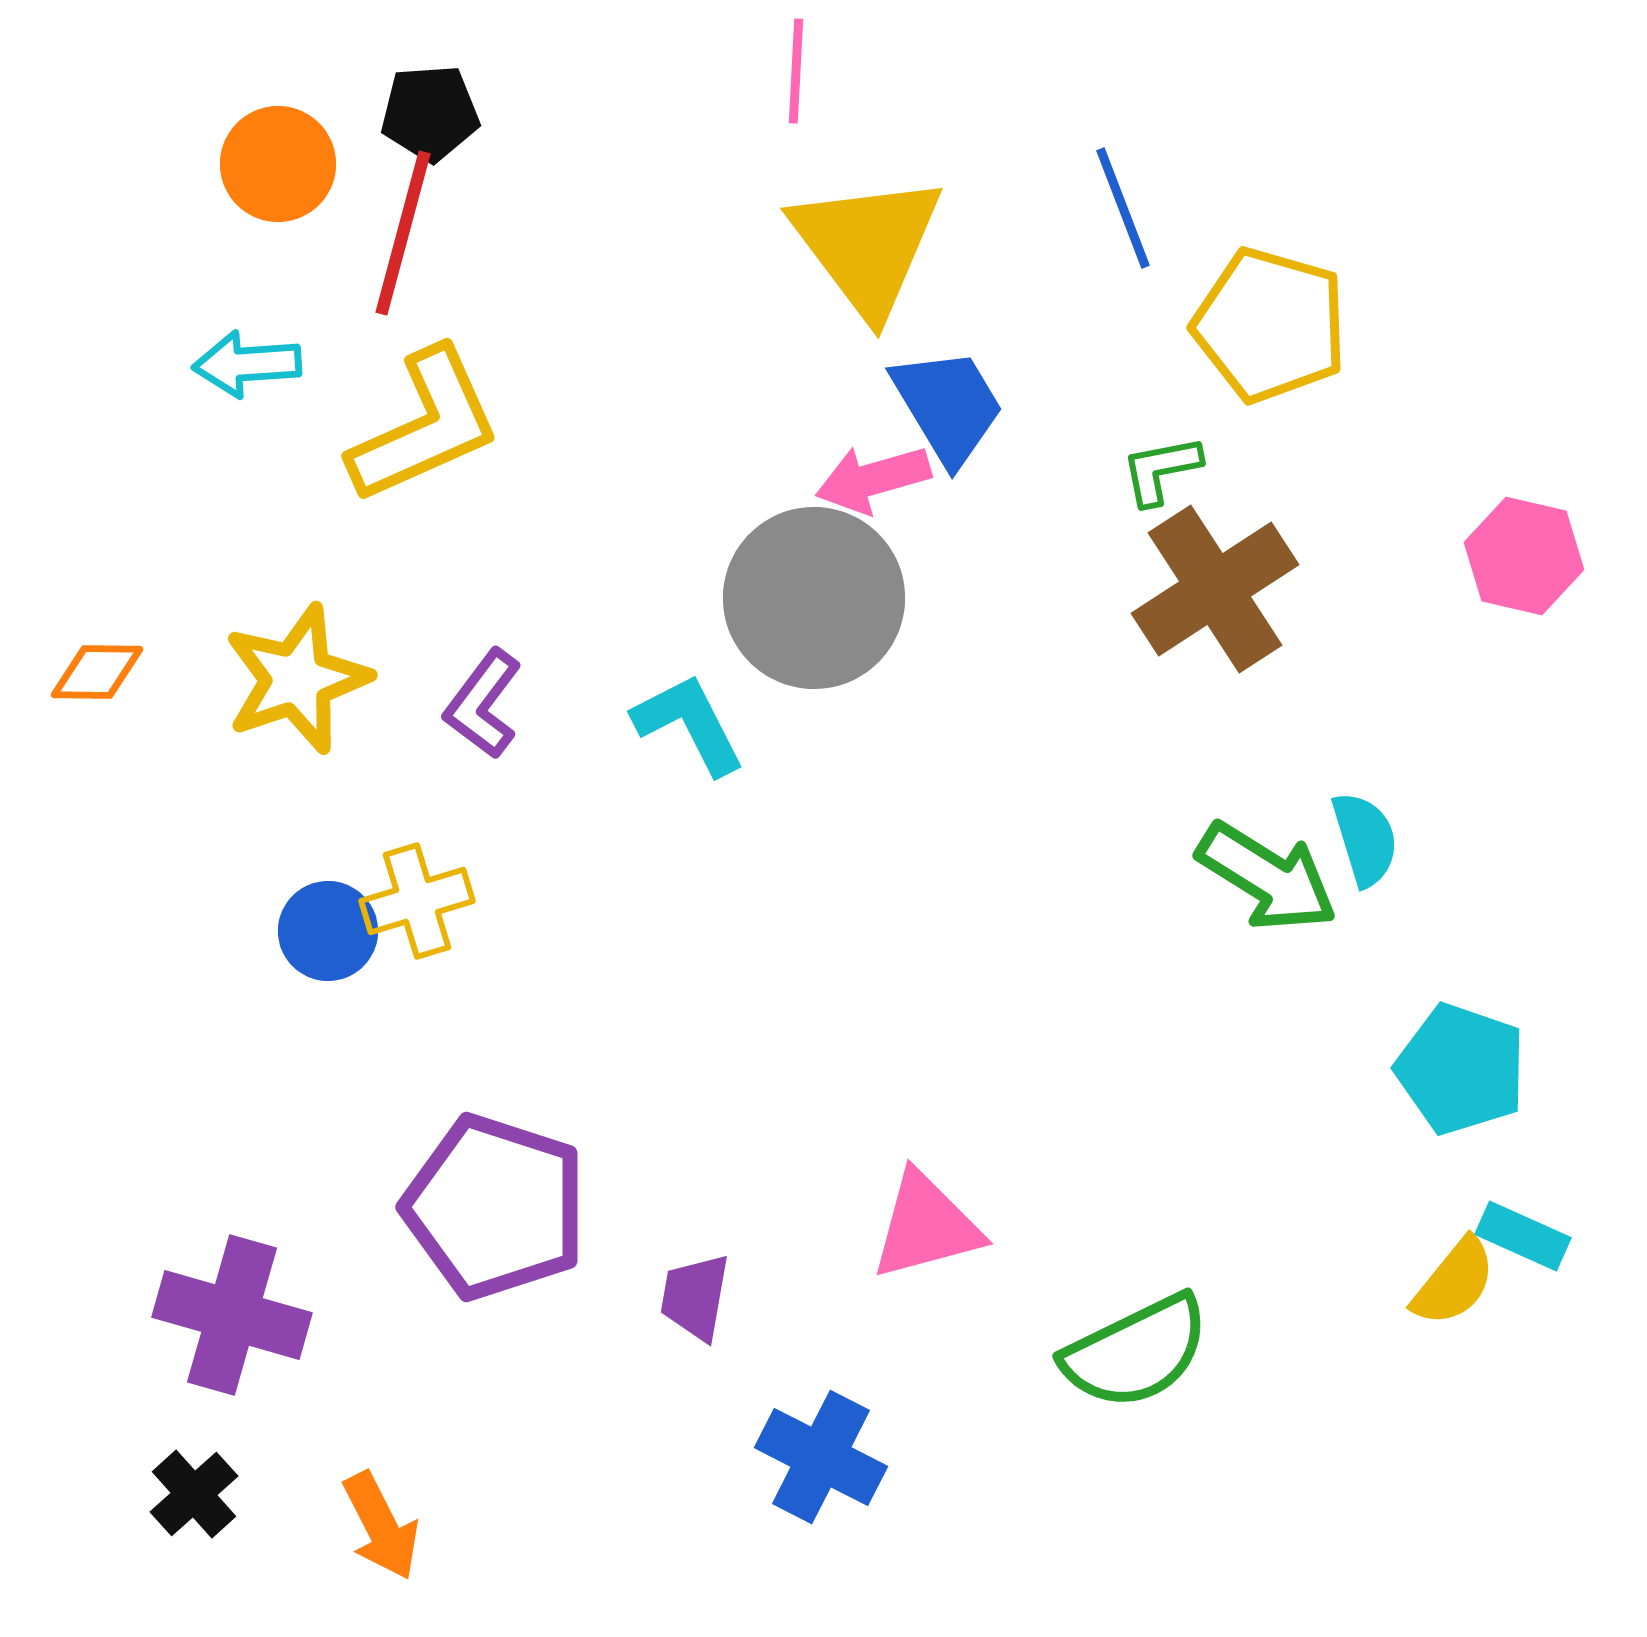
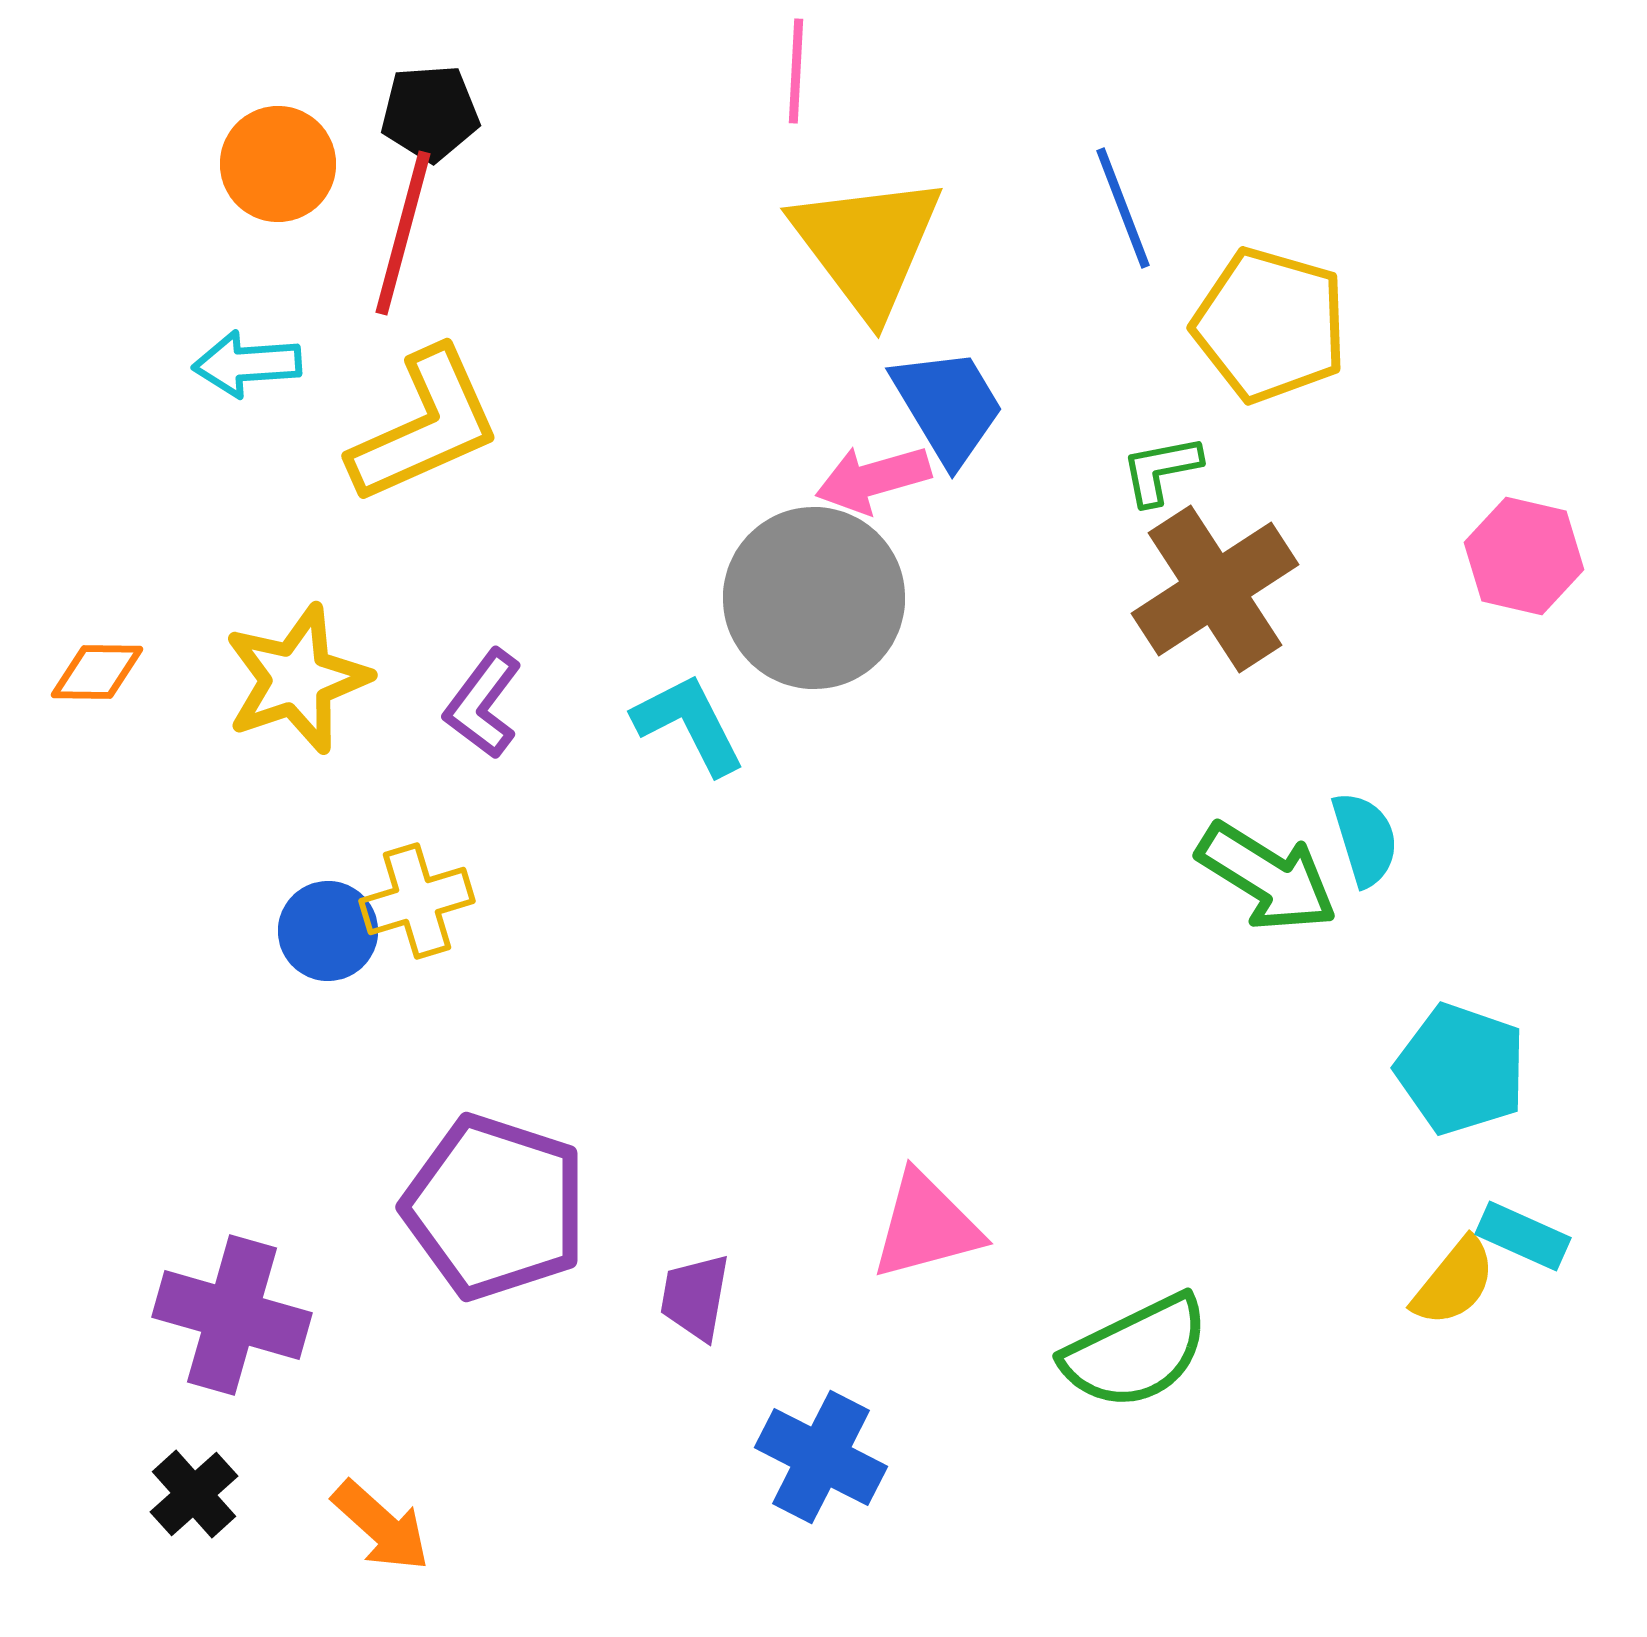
orange arrow: rotated 21 degrees counterclockwise
